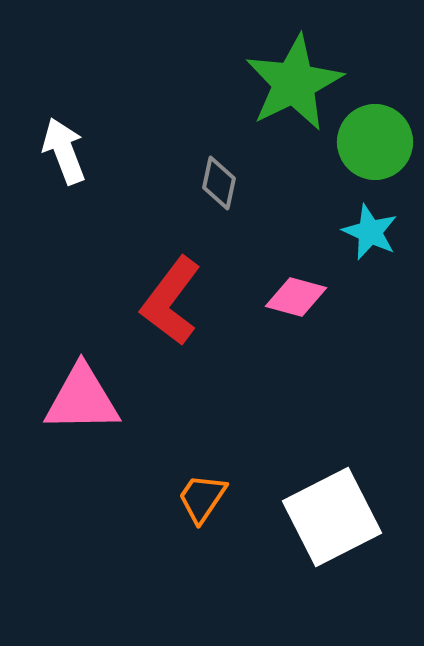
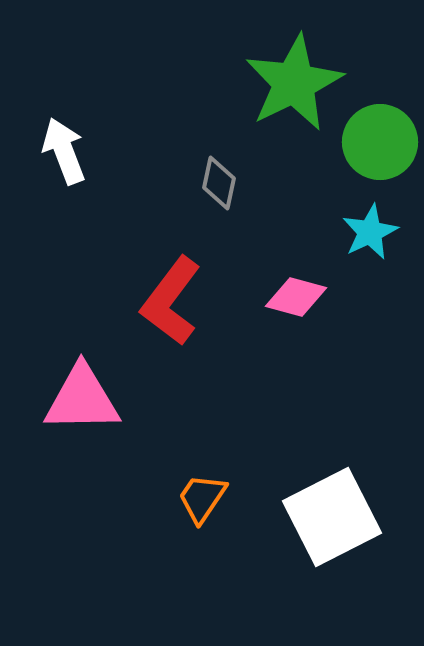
green circle: moved 5 px right
cyan star: rotated 22 degrees clockwise
